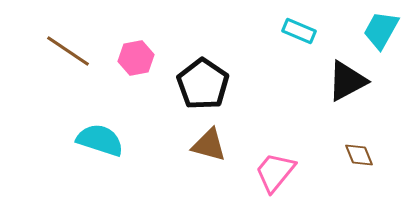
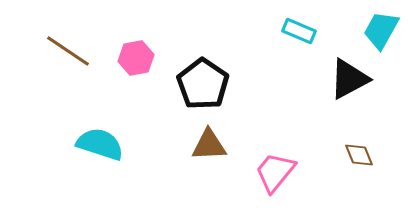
black triangle: moved 2 px right, 2 px up
cyan semicircle: moved 4 px down
brown triangle: rotated 18 degrees counterclockwise
